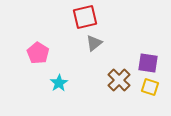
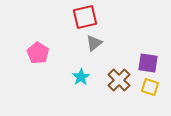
cyan star: moved 22 px right, 6 px up
